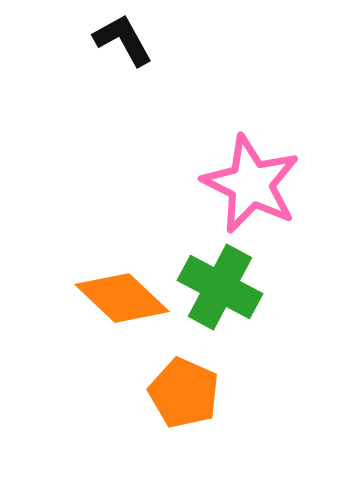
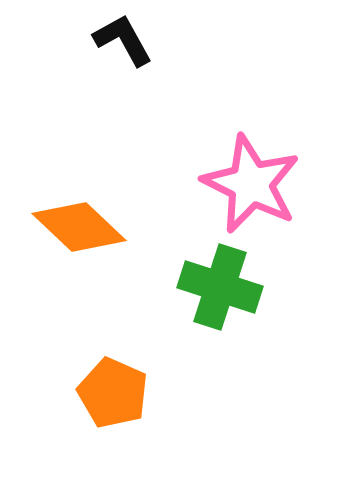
green cross: rotated 10 degrees counterclockwise
orange diamond: moved 43 px left, 71 px up
orange pentagon: moved 71 px left
